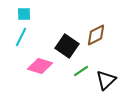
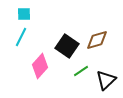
brown diamond: moved 1 px right, 5 px down; rotated 10 degrees clockwise
pink diamond: rotated 65 degrees counterclockwise
